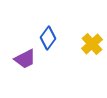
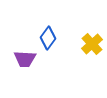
purple trapezoid: rotated 30 degrees clockwise
